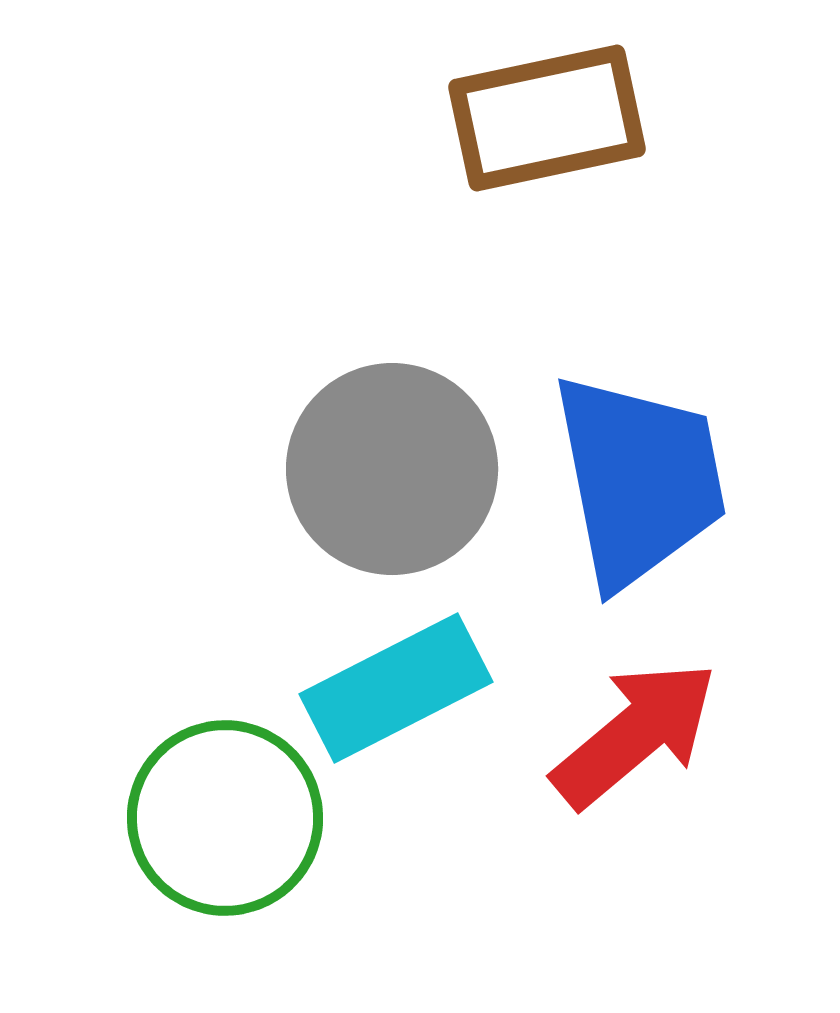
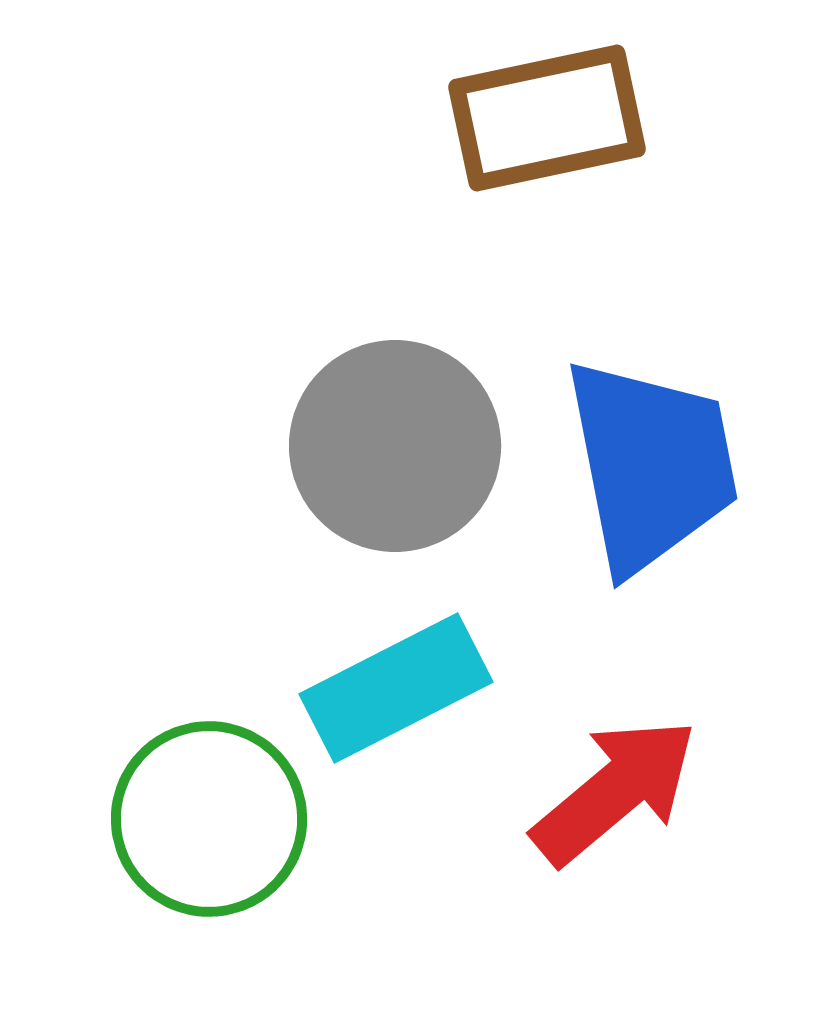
gray circle: moved 3 px right, 23 px up
blue trapezoid: moved 12 px right, 15 px up
red arrow: moved 20 px left, 57 px down
green circle: moved 16 px left, 1 px down
